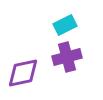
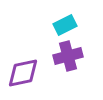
purple cross: moved 1 px right, 1 px up
